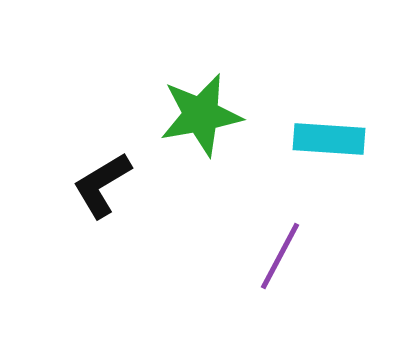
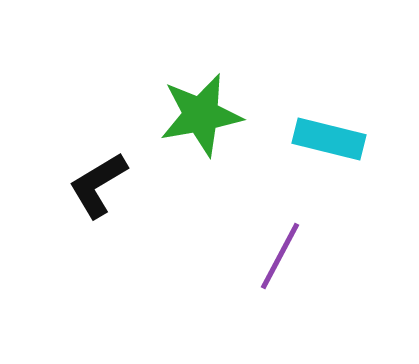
cyan rectangle: rotated 10 degrees clockwise
black L-shape: moved 4 px left
